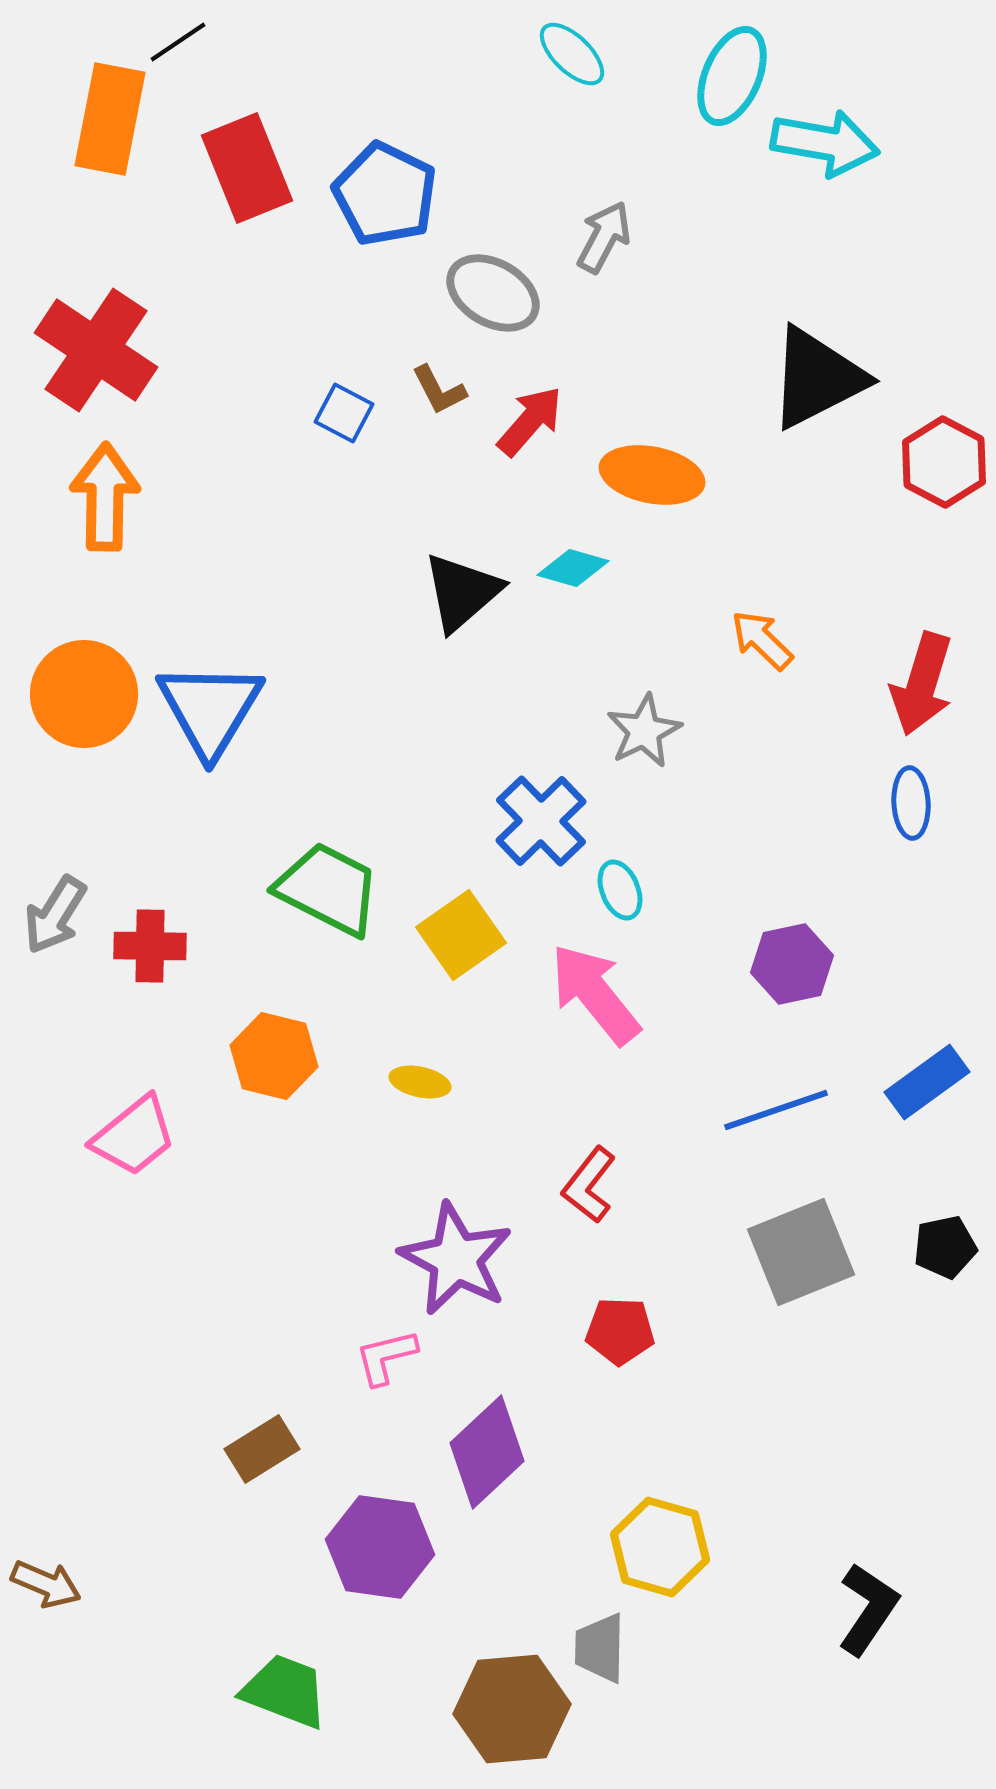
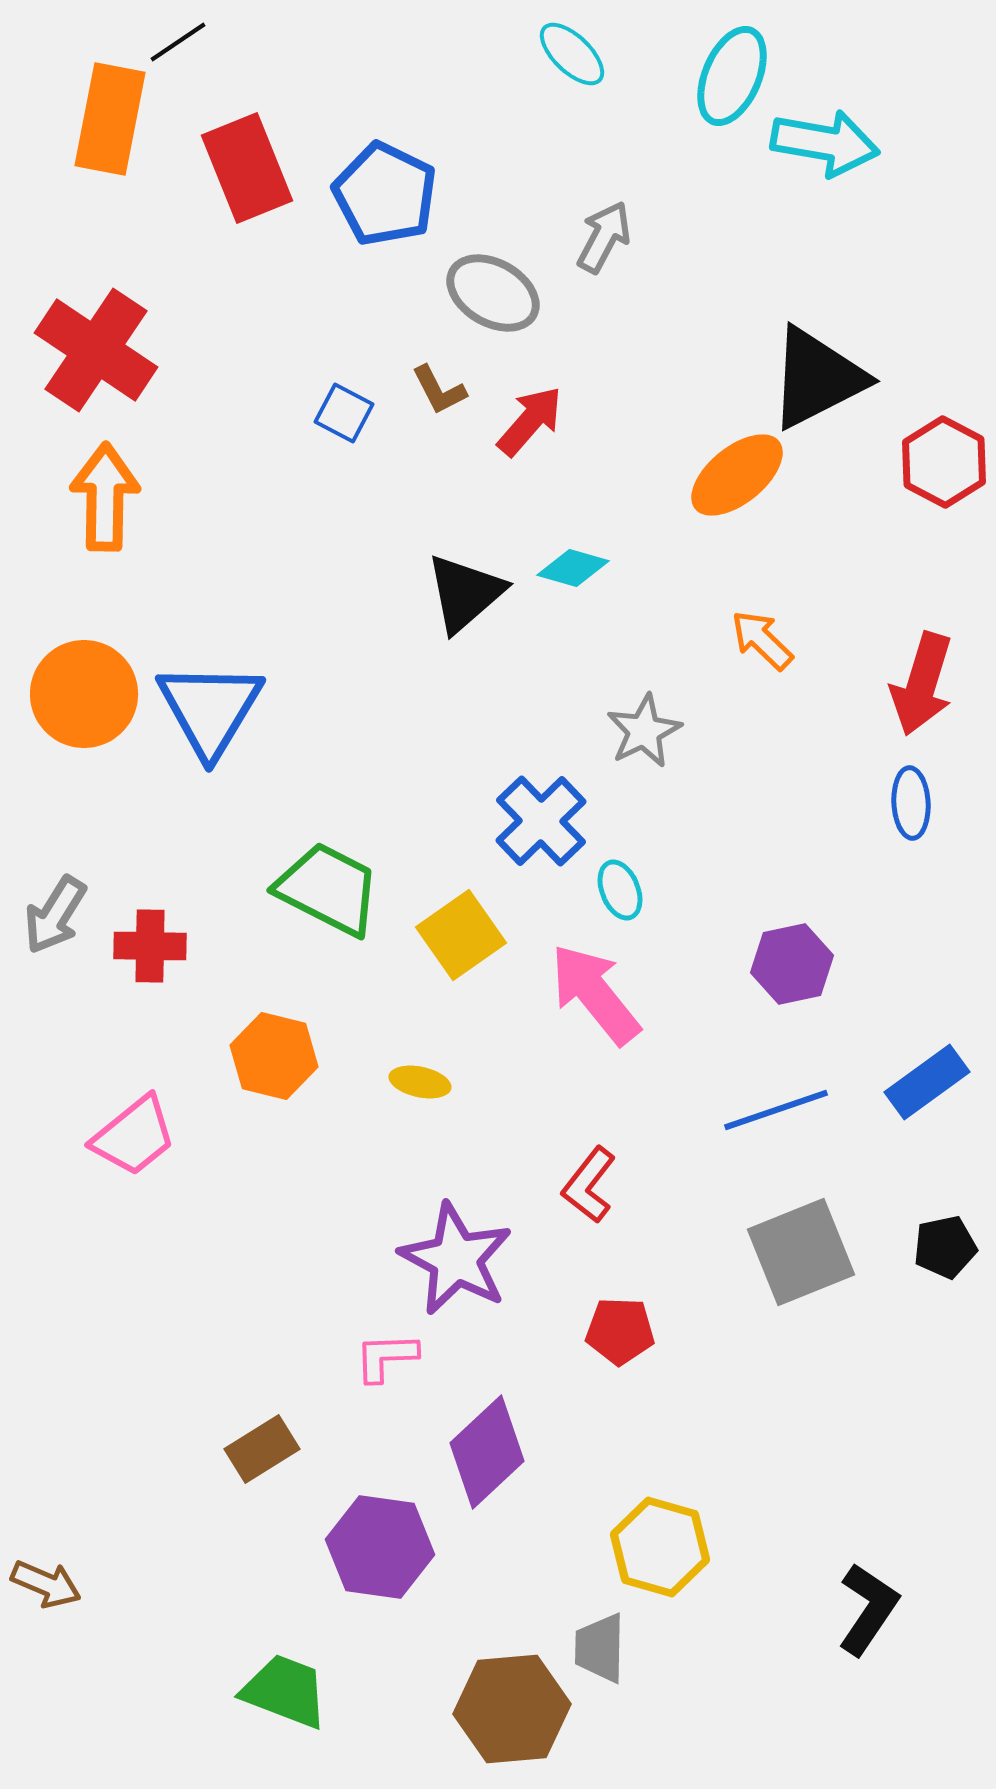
orange ellipse at (652, 475): moved 85 px right; rotated 50 degrees counterclockwise
black triangle at (462, 592): moved 3 px right, 1 px down
pink L-shape at (386, 1357): rotated 12 degrees clockwise
